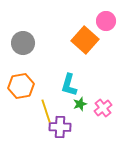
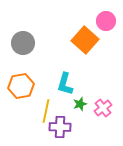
cyan L-shape: moved 4 px left, 1 px up
yellow line: rotated 30 degrees clockwise
